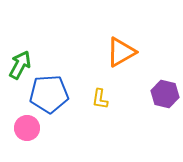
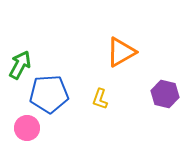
yellow L-shape: rotated 10 degrees clockwise
